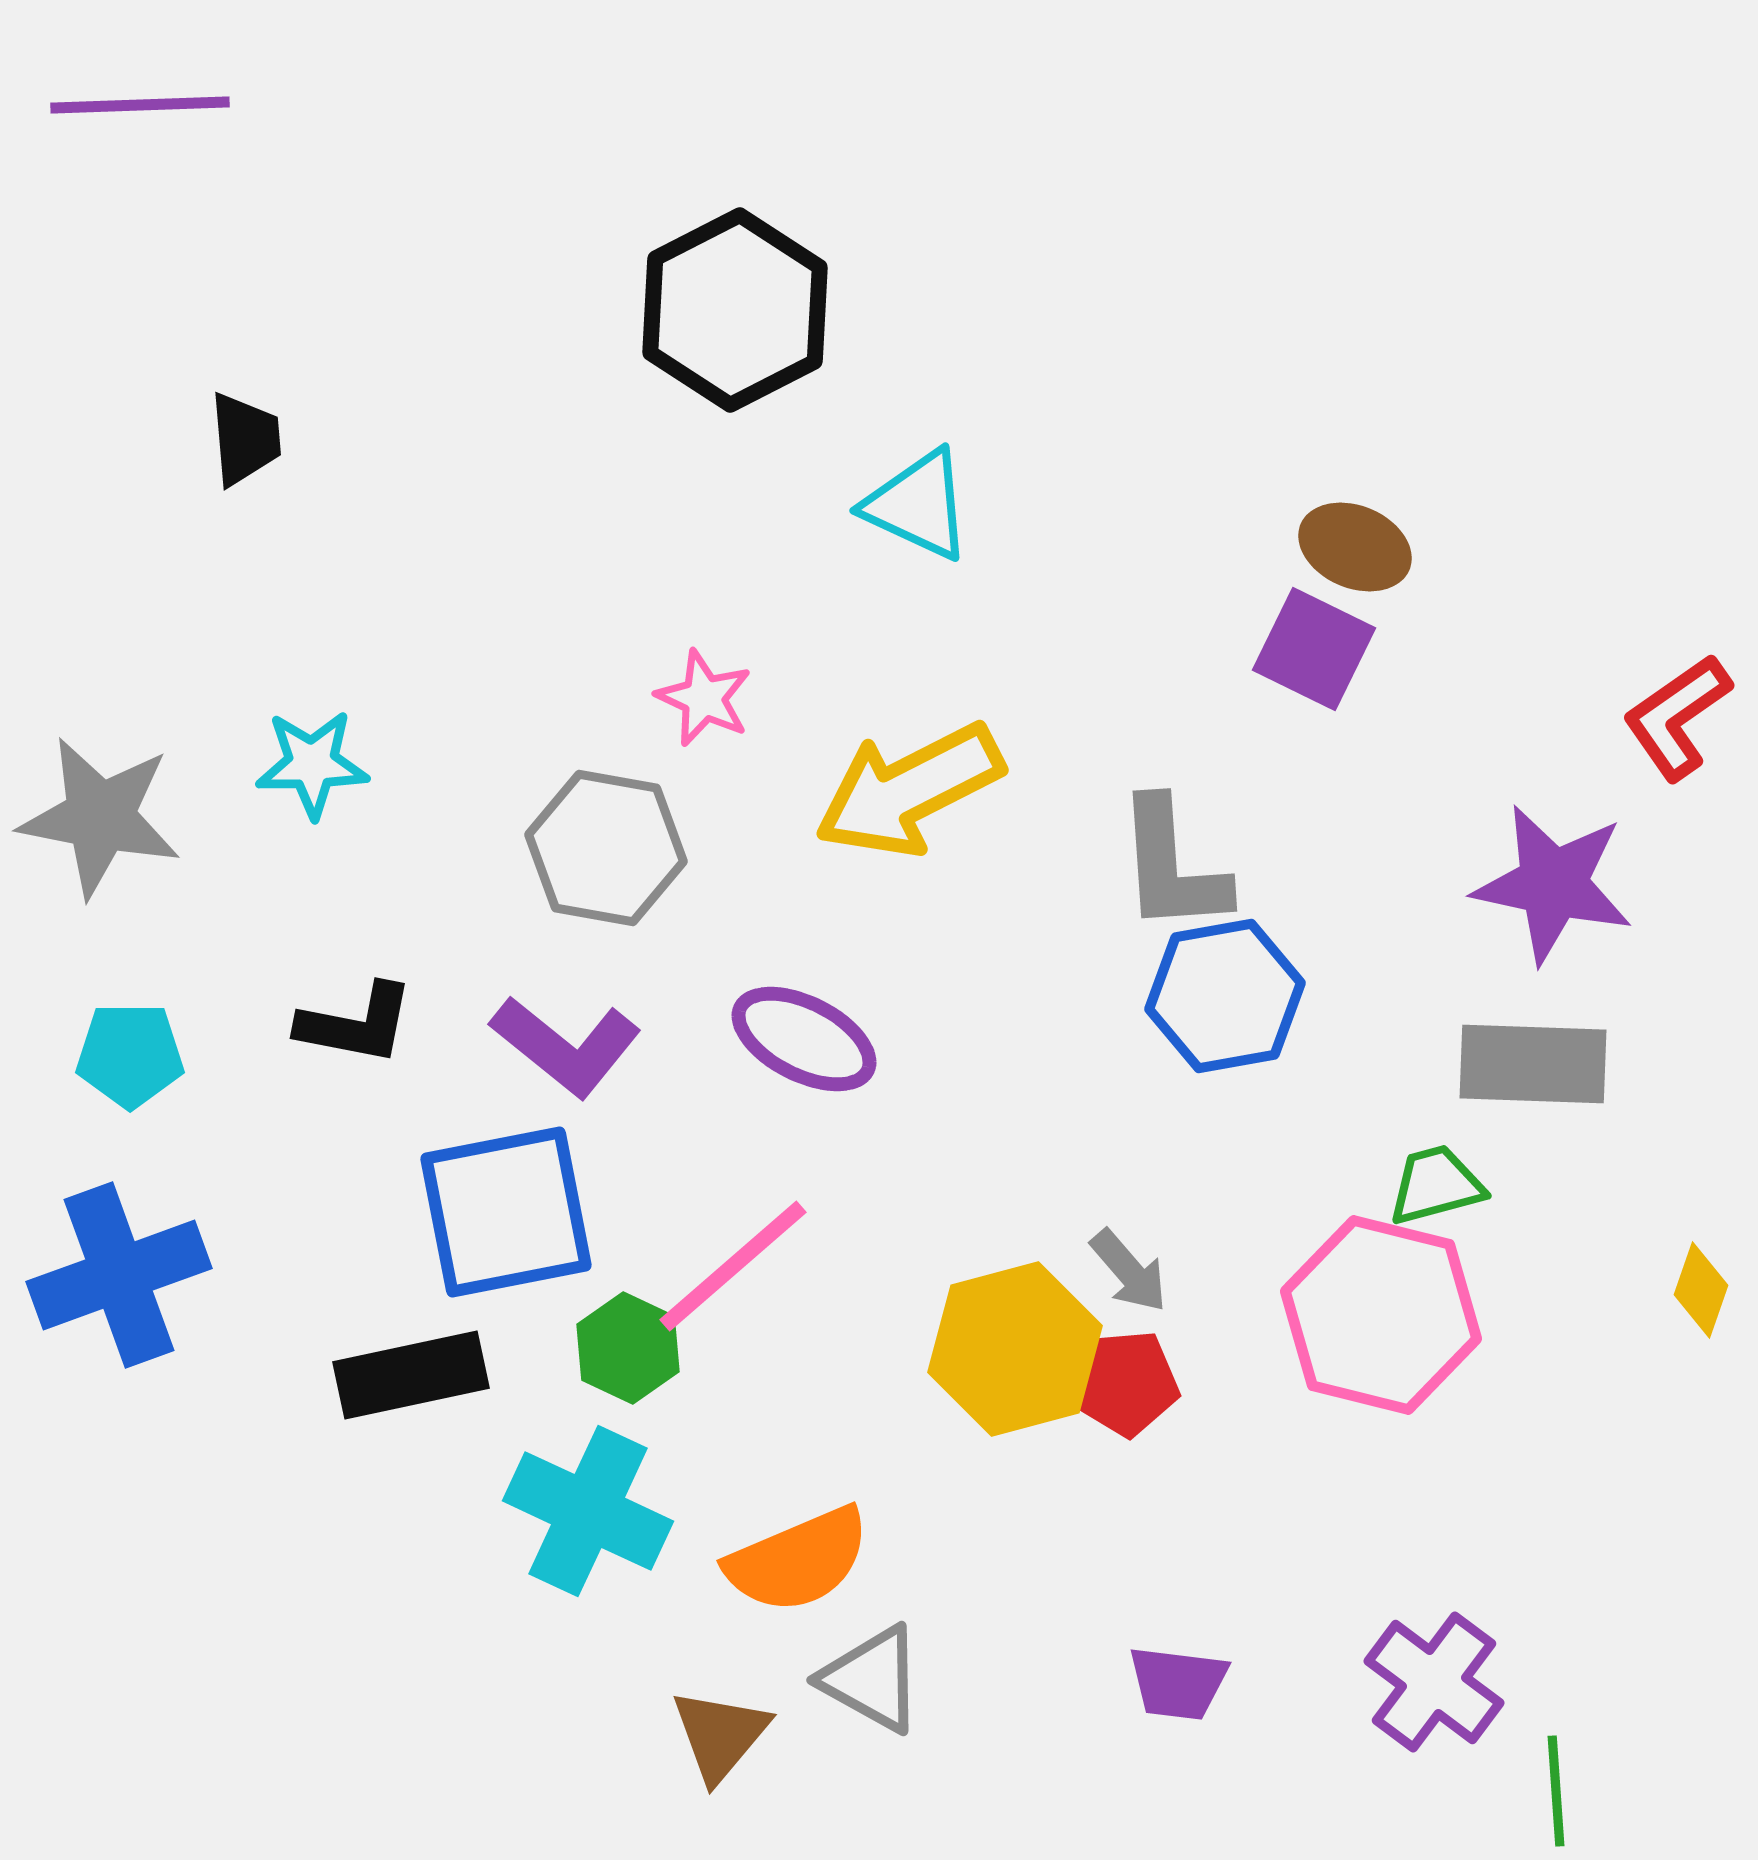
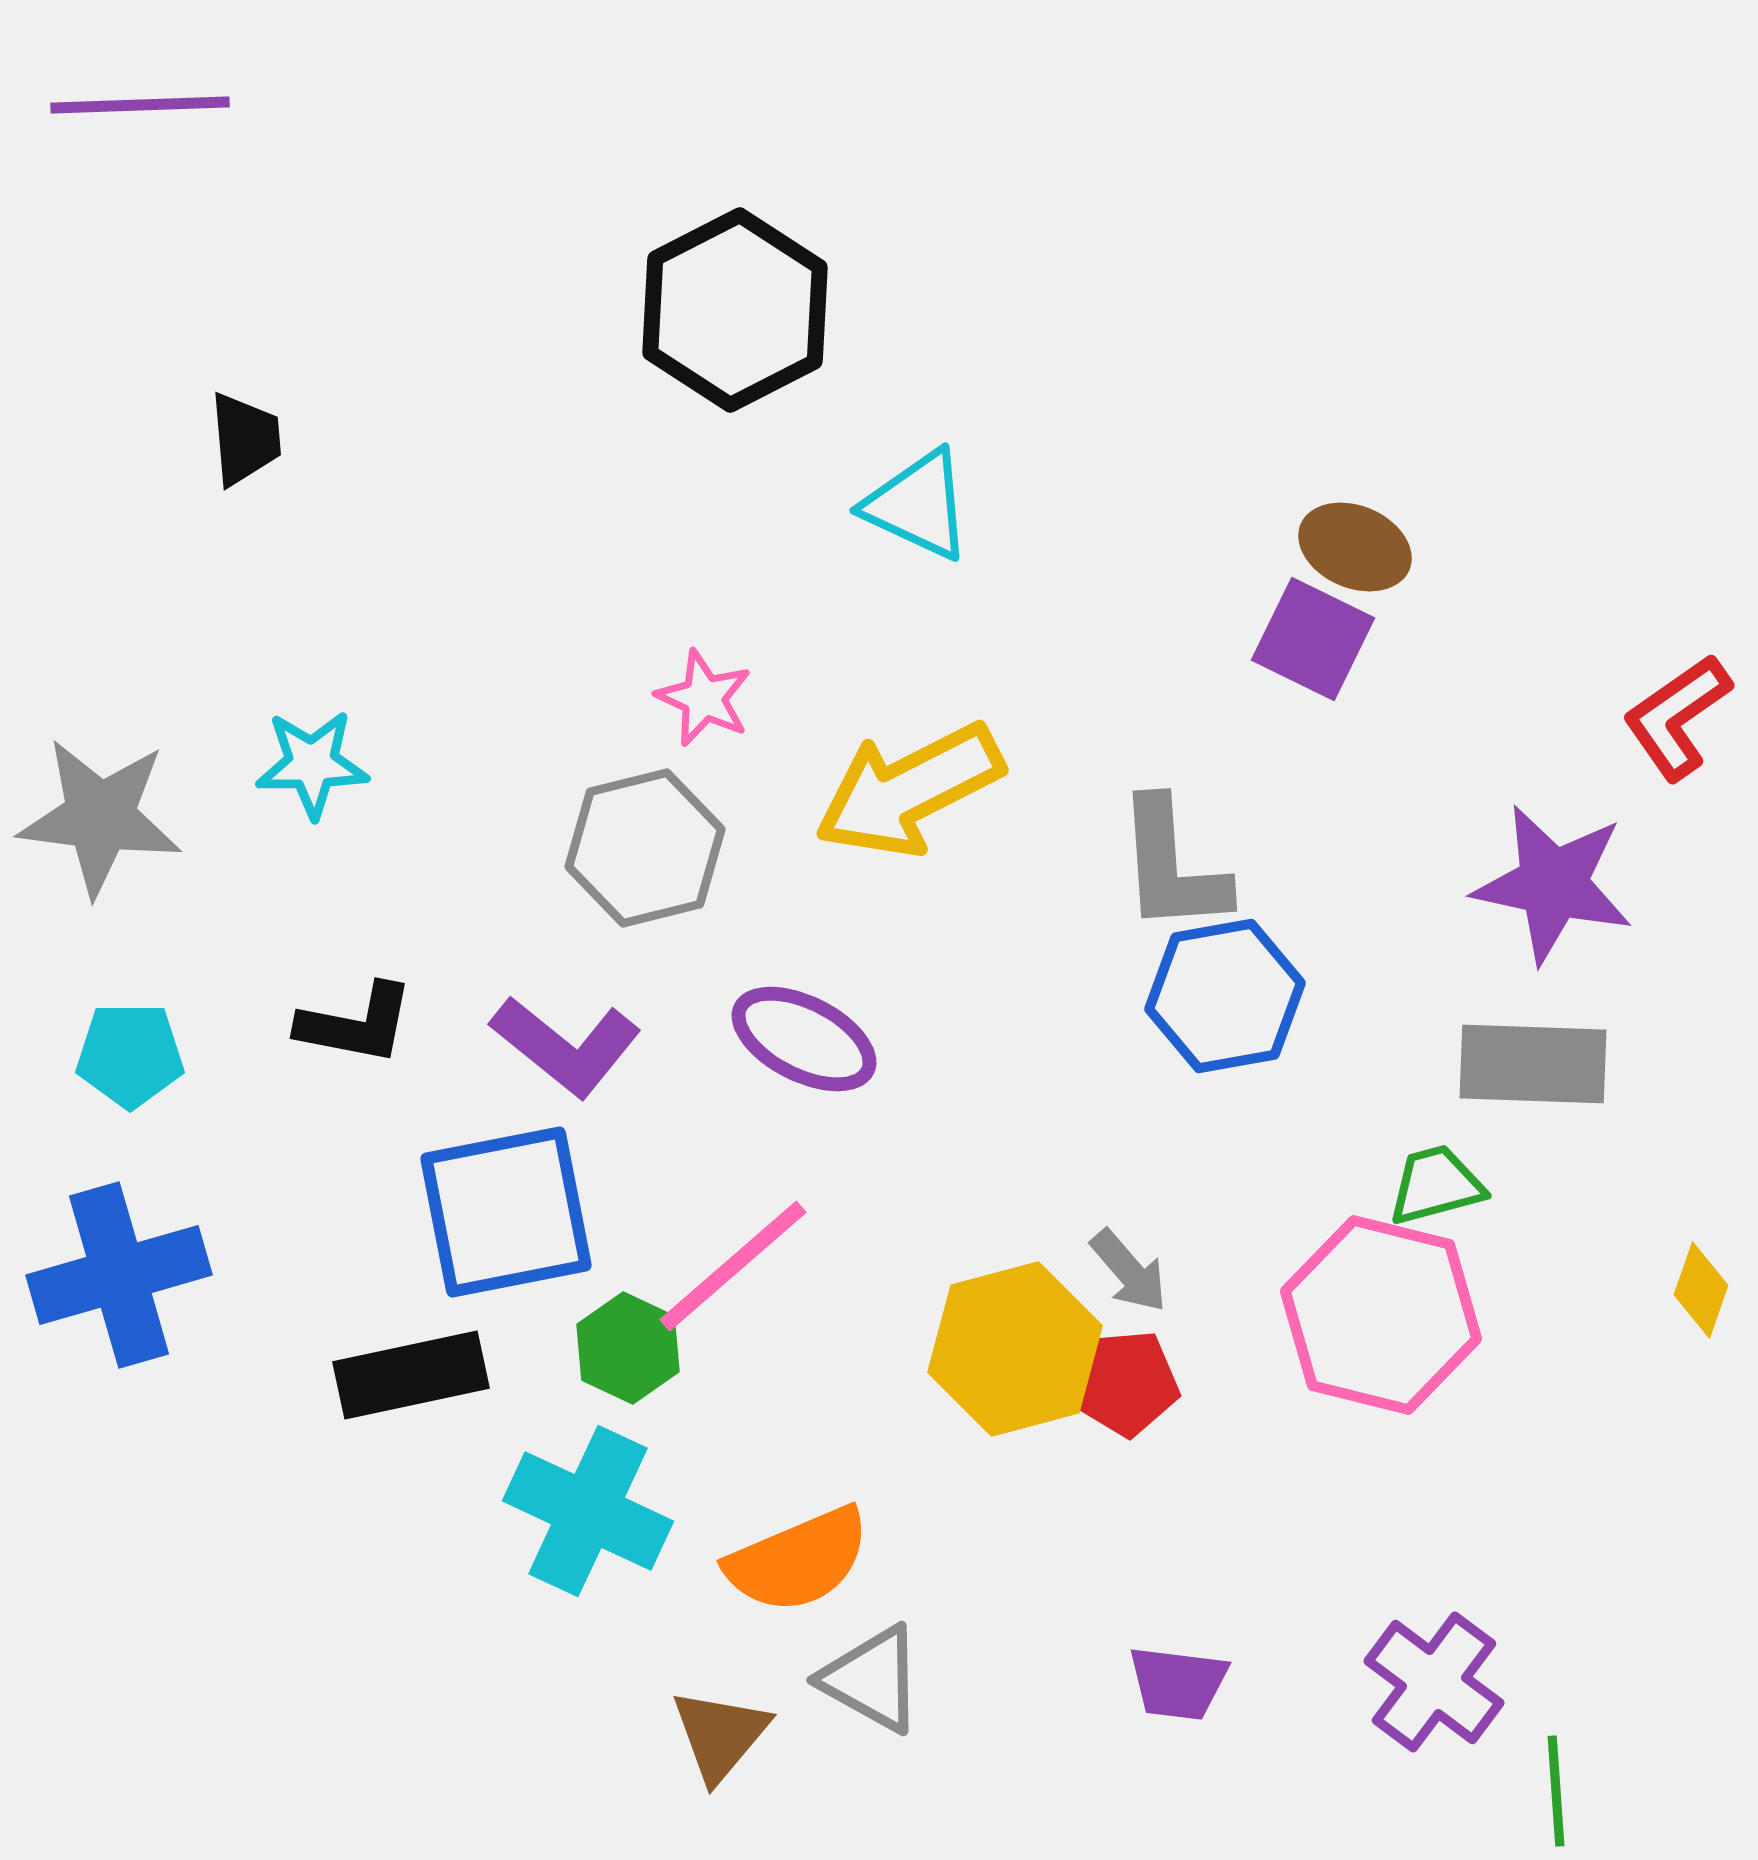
purple square: moved 1 px left, 10 px up
gray star: rotated 4 degrees counterclockwise
gray hexagon: moved 39 px right; rotated 24 degrees counterclockwise
blue cross: rotated 4 degrees clockwise
